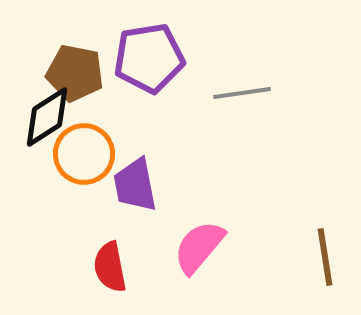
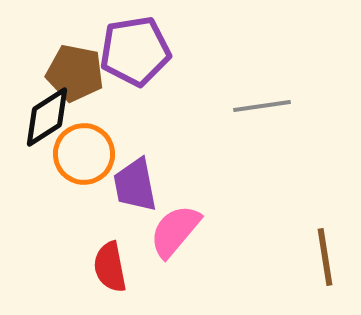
purple pentagon: moved 14 px left, 7 px up
gray line: moved 20 px right, 13 px down
pink semicircle: moved 24 px left, 16 px up
